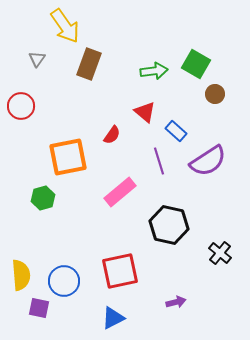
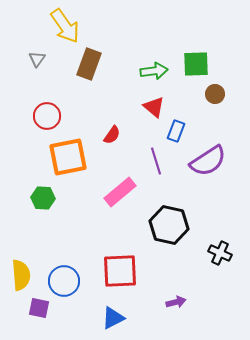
green square: rotated 32 degrees counterclockwise
red circle: moved 26 px right, 10 px down
red triangle: moved 9 px right, 5 px up
blue rectangle: rotated 70 degrees clockwise
purple line: moved 3 px left
green hexagon: rotated 20 degrees clockwise
black cross: rotated 15 degrees counterclockwise
red square: rotated 9 degrees clockwise
